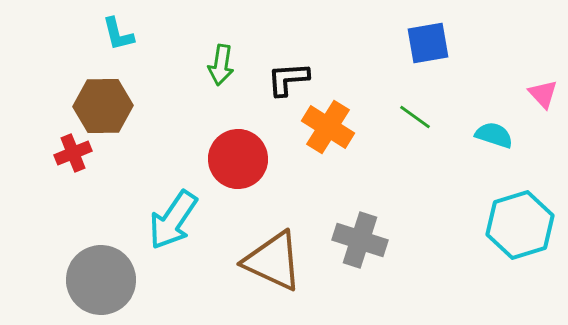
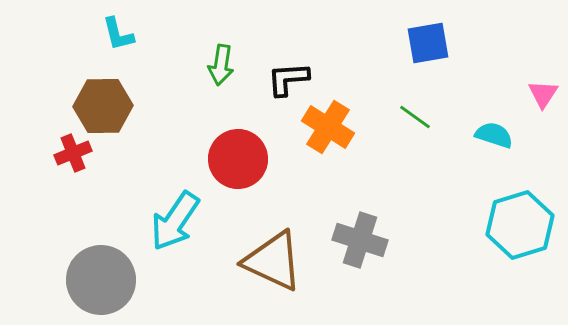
pink triangle: rotated 16 degrees clockwise
cyan arrow: moved 2 px right, 1 px down
